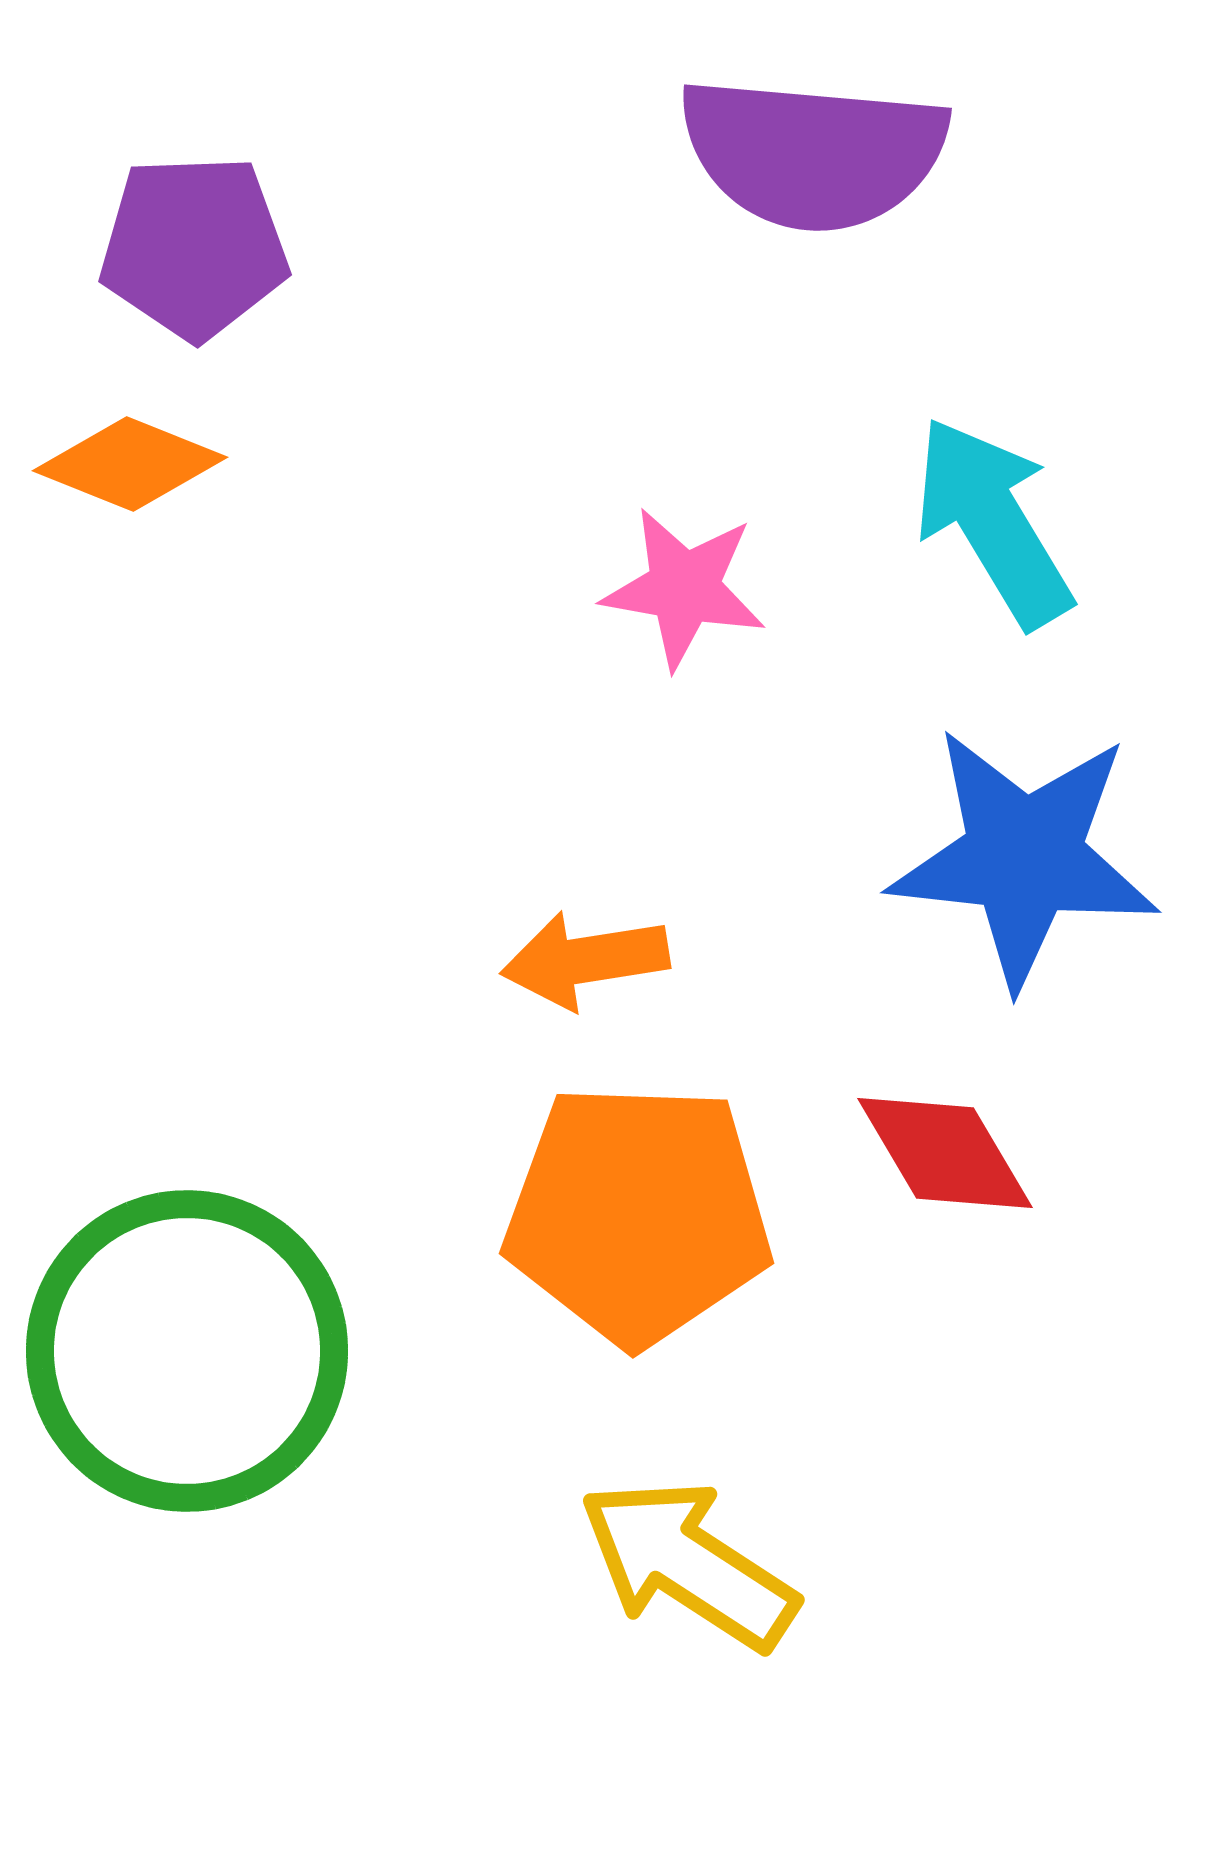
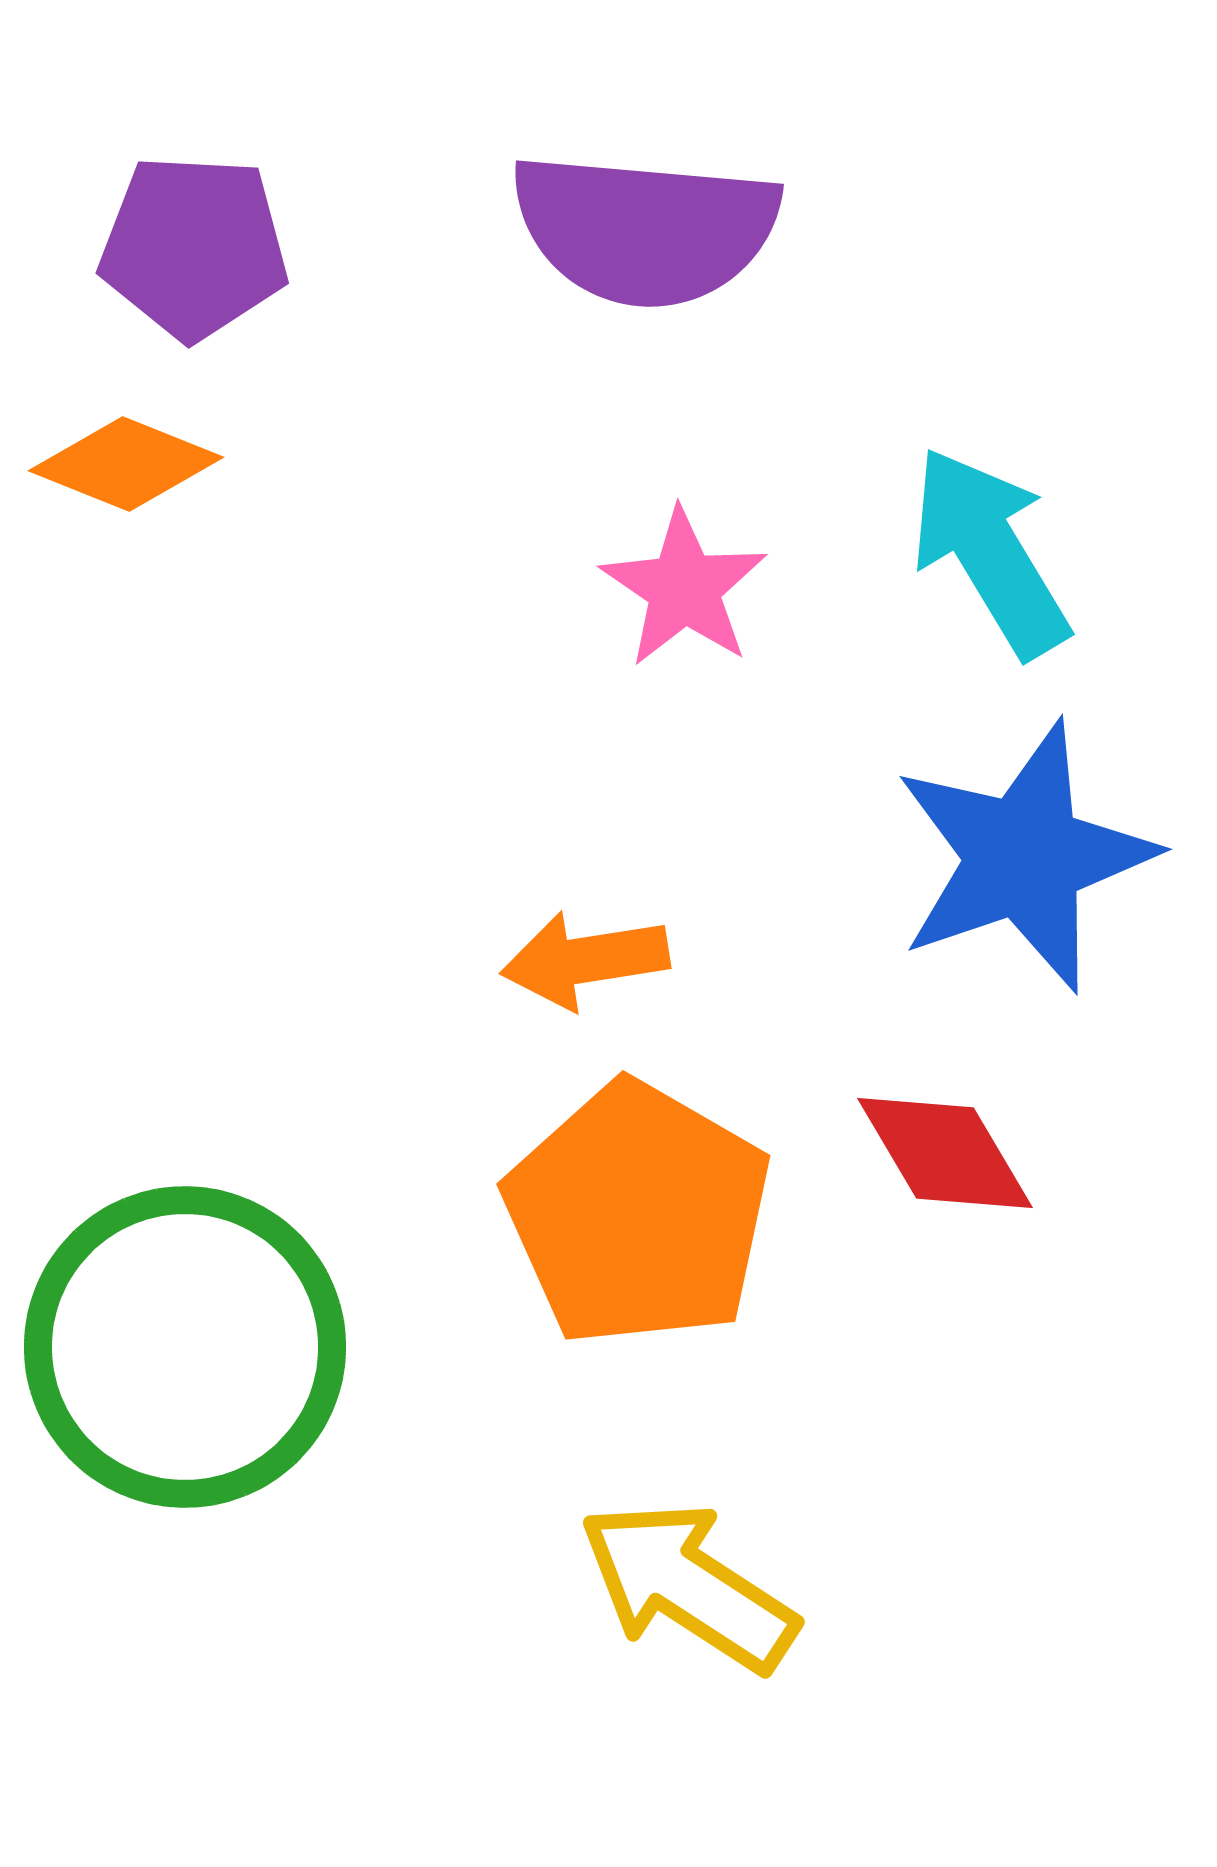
purple semicircle: moved 168 px left, 76 px down
purple pentagon: rotated 5 degrees clockwise
orange diamond: moved 4 px left
cyan arrow: moved 3 px left, 30 px down
pink star: rotated 24 degrees clockwise
blue star: rotated 25 degrees counterclockwise
orange pentagon: rotated 28 degrees clockwise
green circle: moved 2 px left, 4 px up
yellow arrow: moved 22 px down
